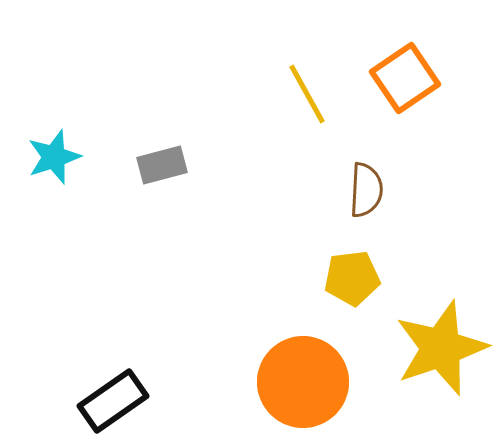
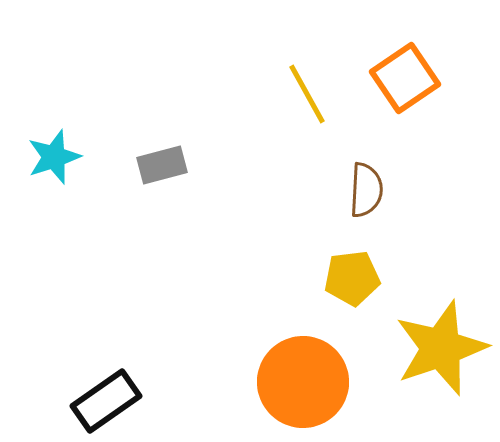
black rectangle: moved 7 px left
